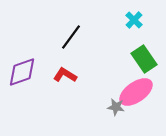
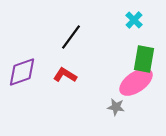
green rectangle: rotated 44 degrees clockwise
pink ellipse: moved 10 px up
